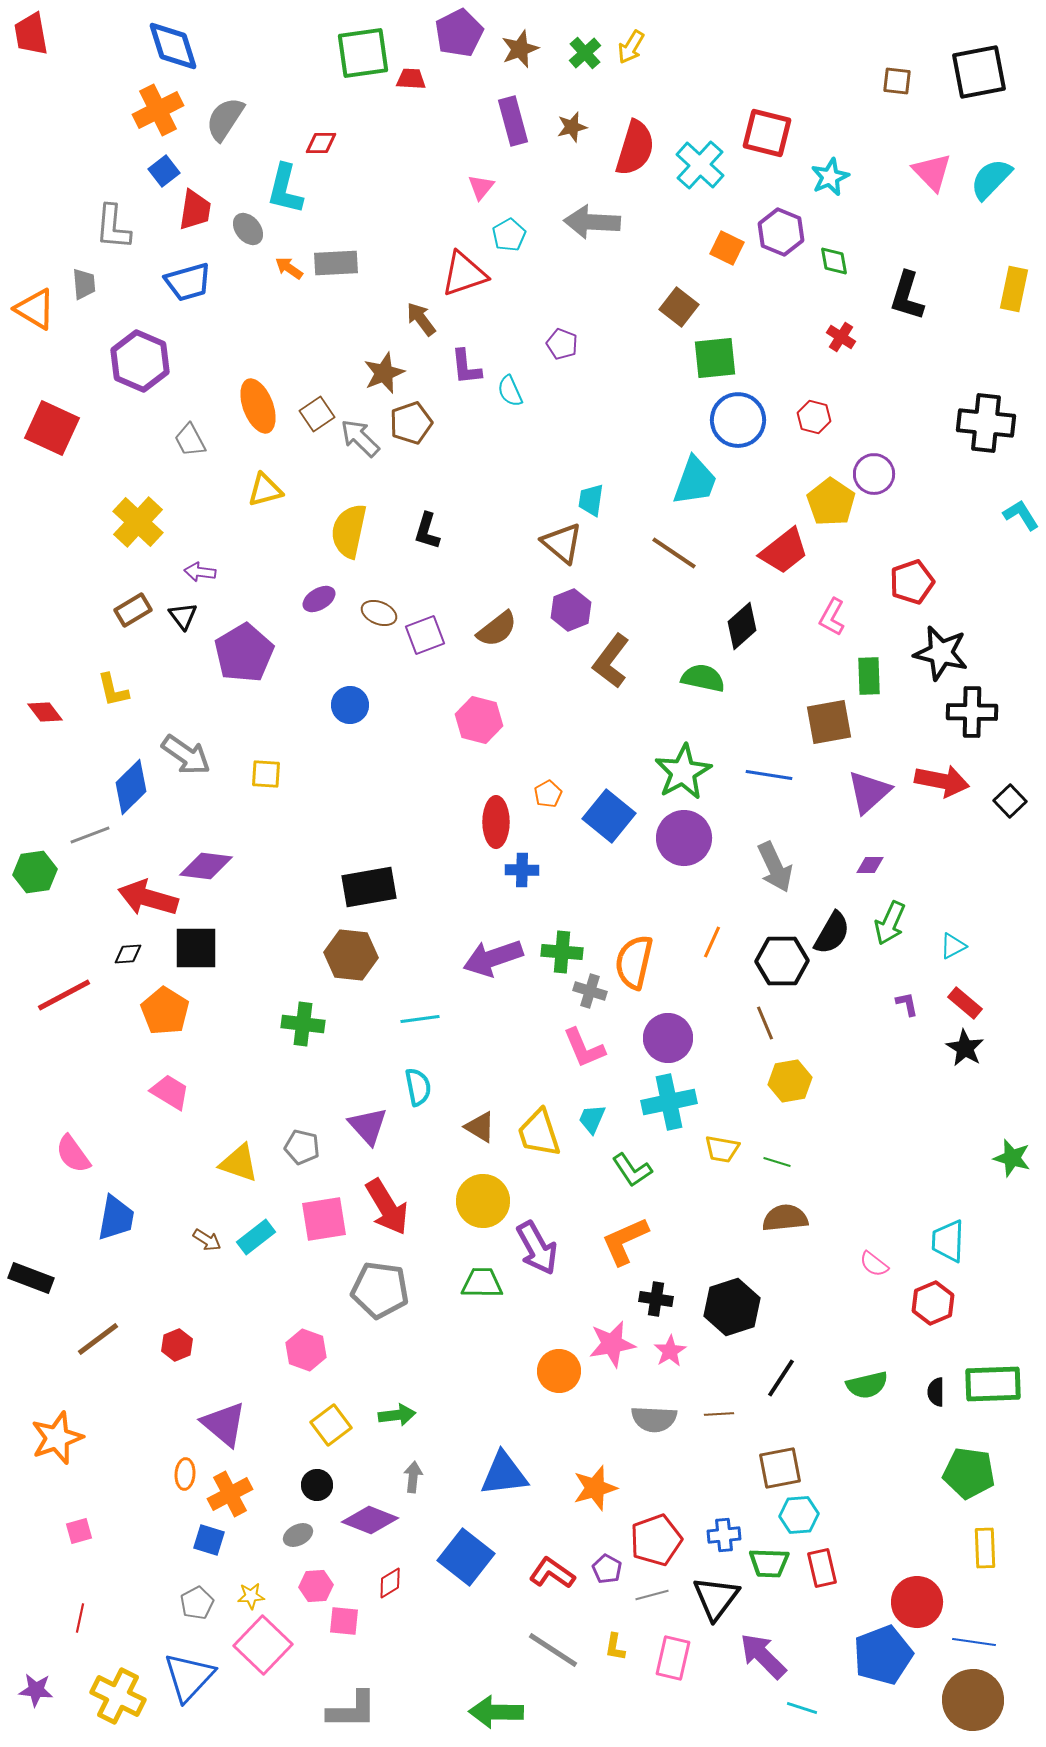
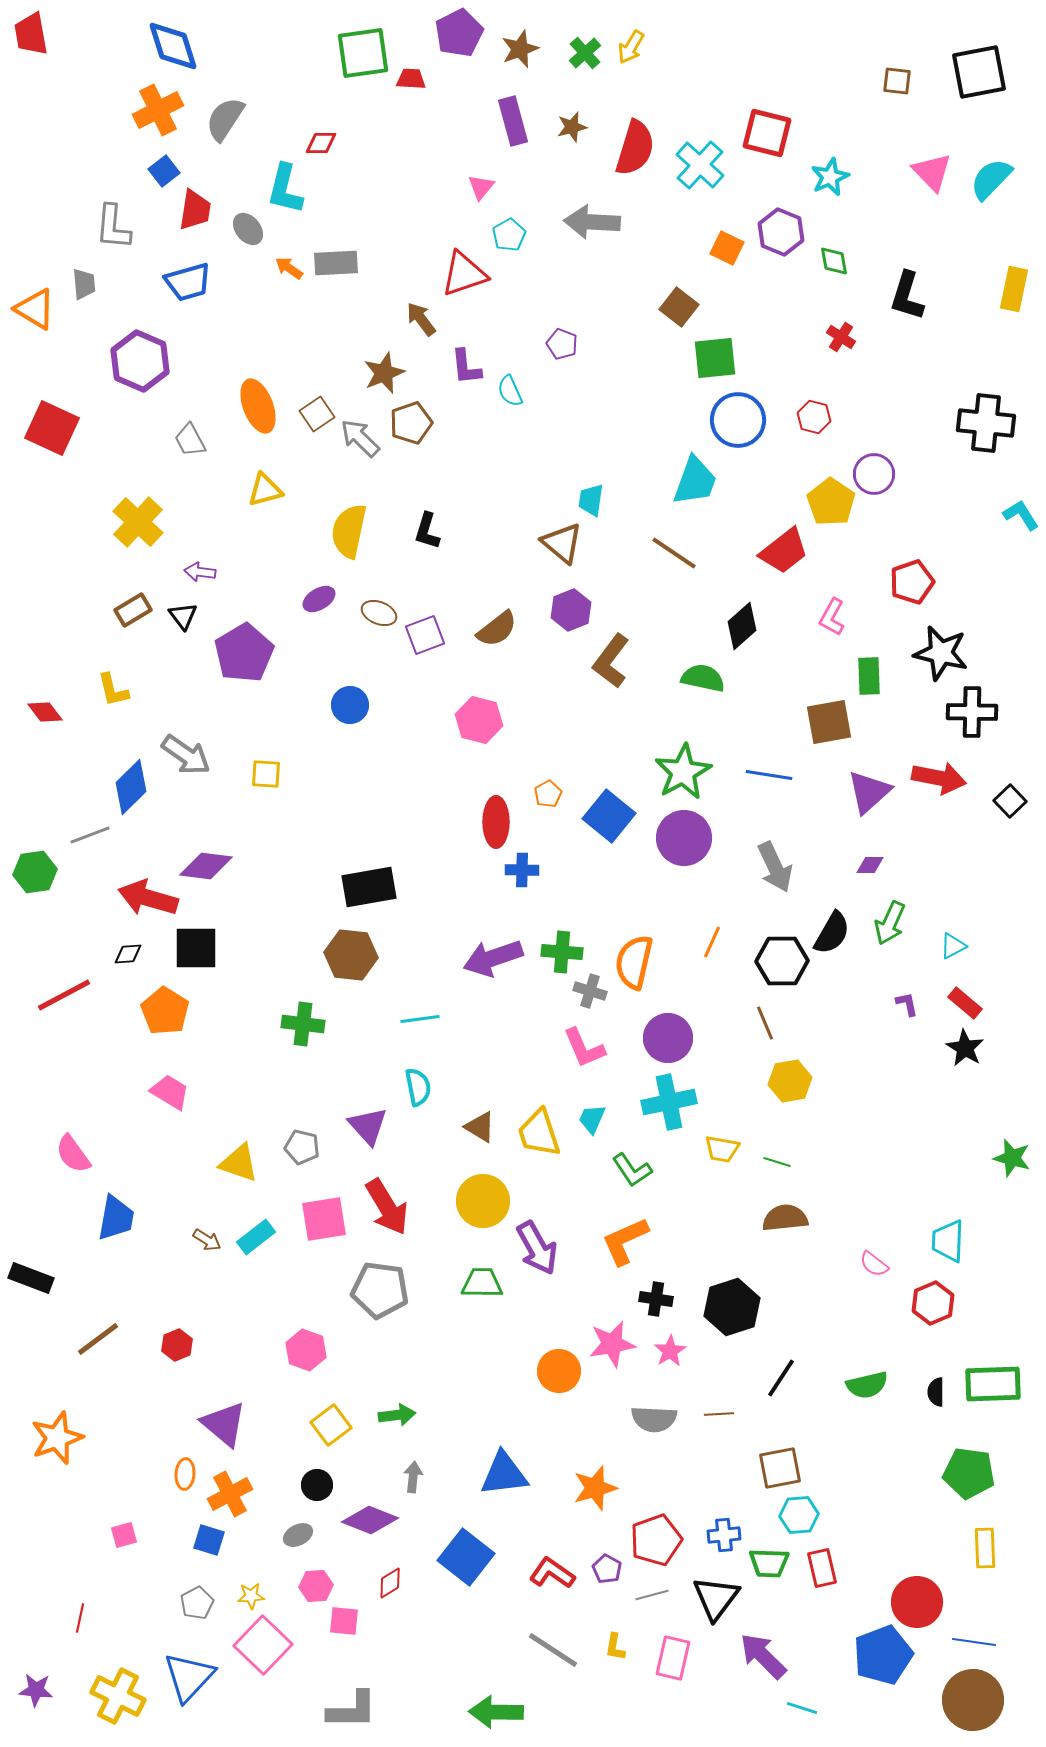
red arrow at (942, 781): moved 3 px left, 3 px up
pink square at (79, 1531): moved 45 px right, 4 px down
